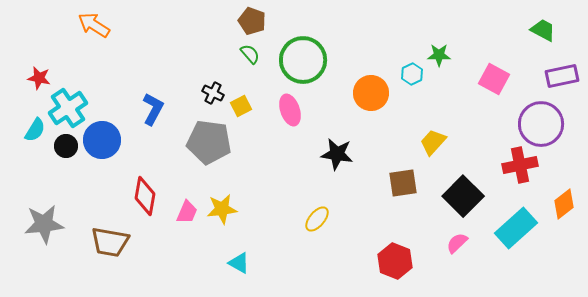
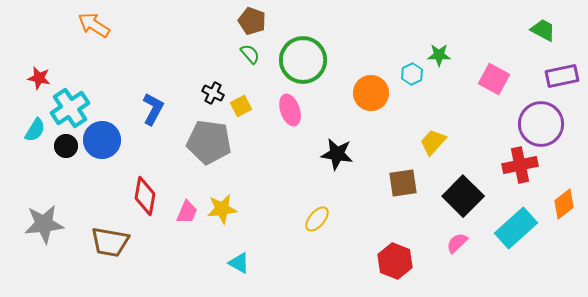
cyan cross: moved 2 px right
